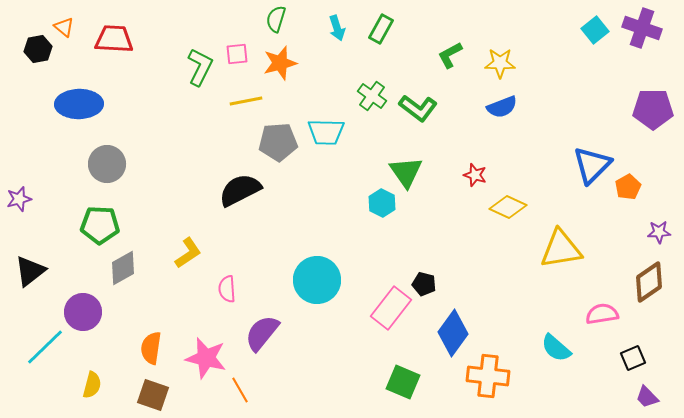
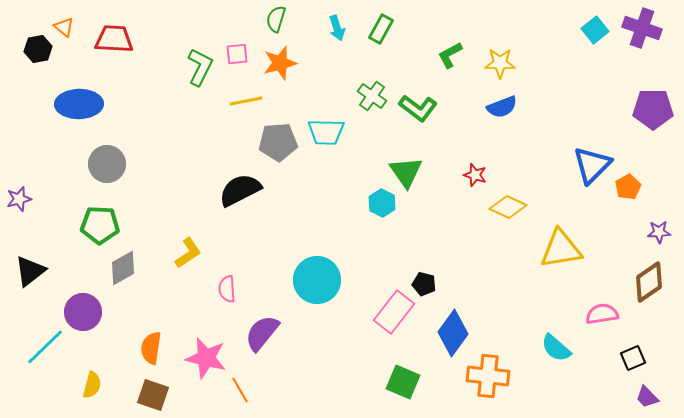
pink rectangle at (391, 308): moved 3 px right, 4 px down
